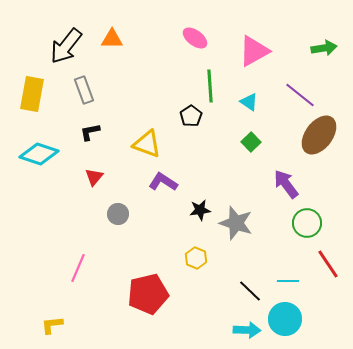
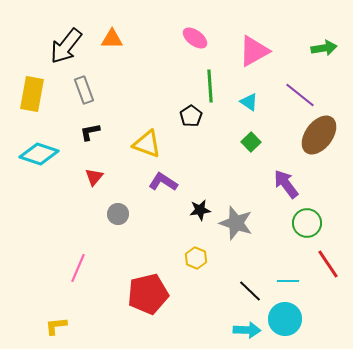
yellow L-shape: moved 4 px right, 1 px down
